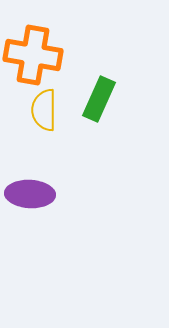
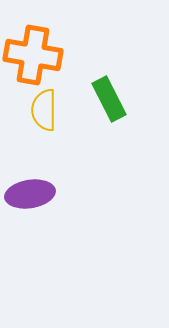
green rectangle: moved 10 px right; rotated 51 degrees counterclockwise
purple ellipse: rotated 12 degrees counterclockwise
